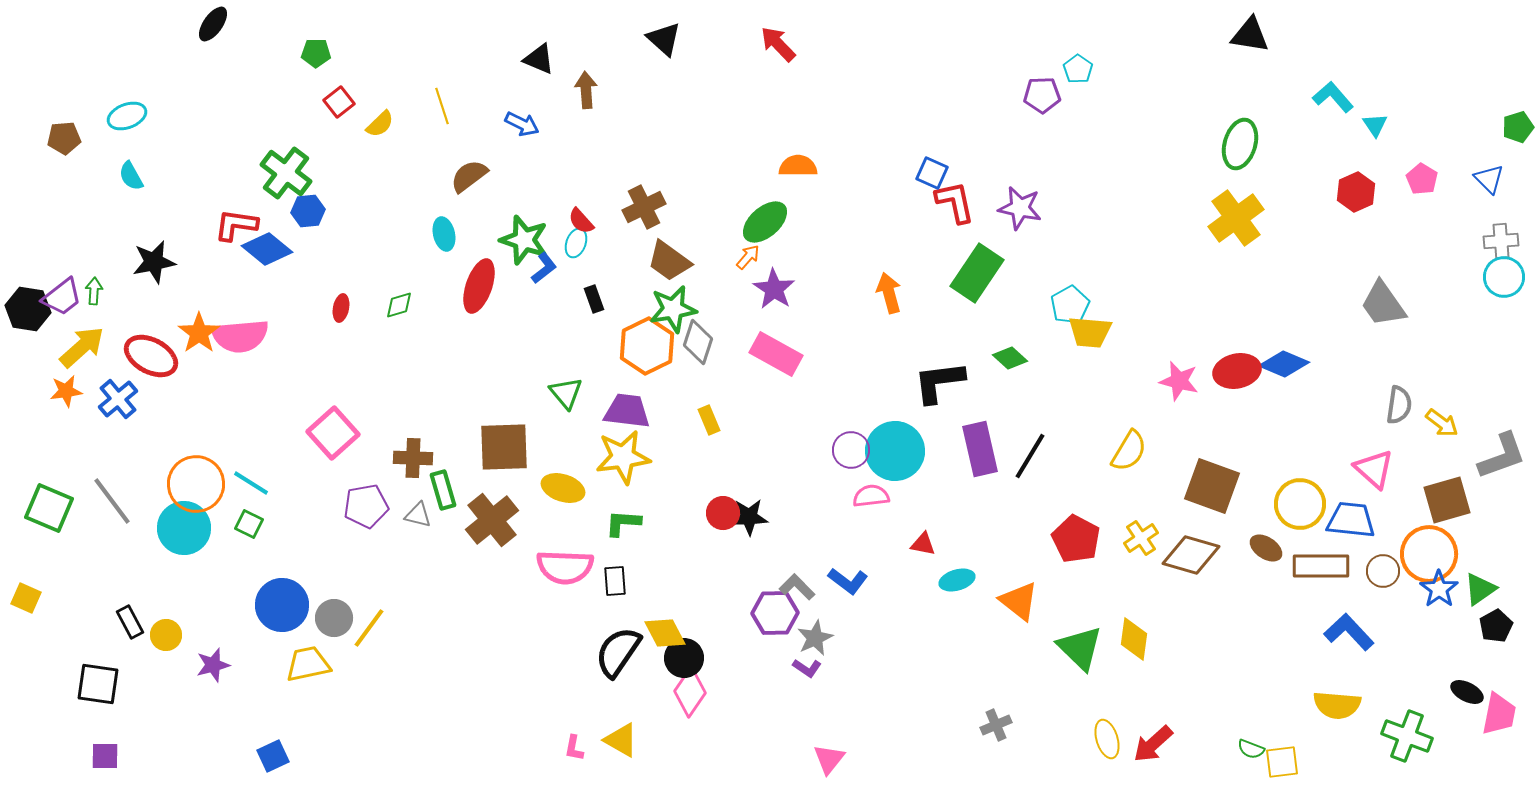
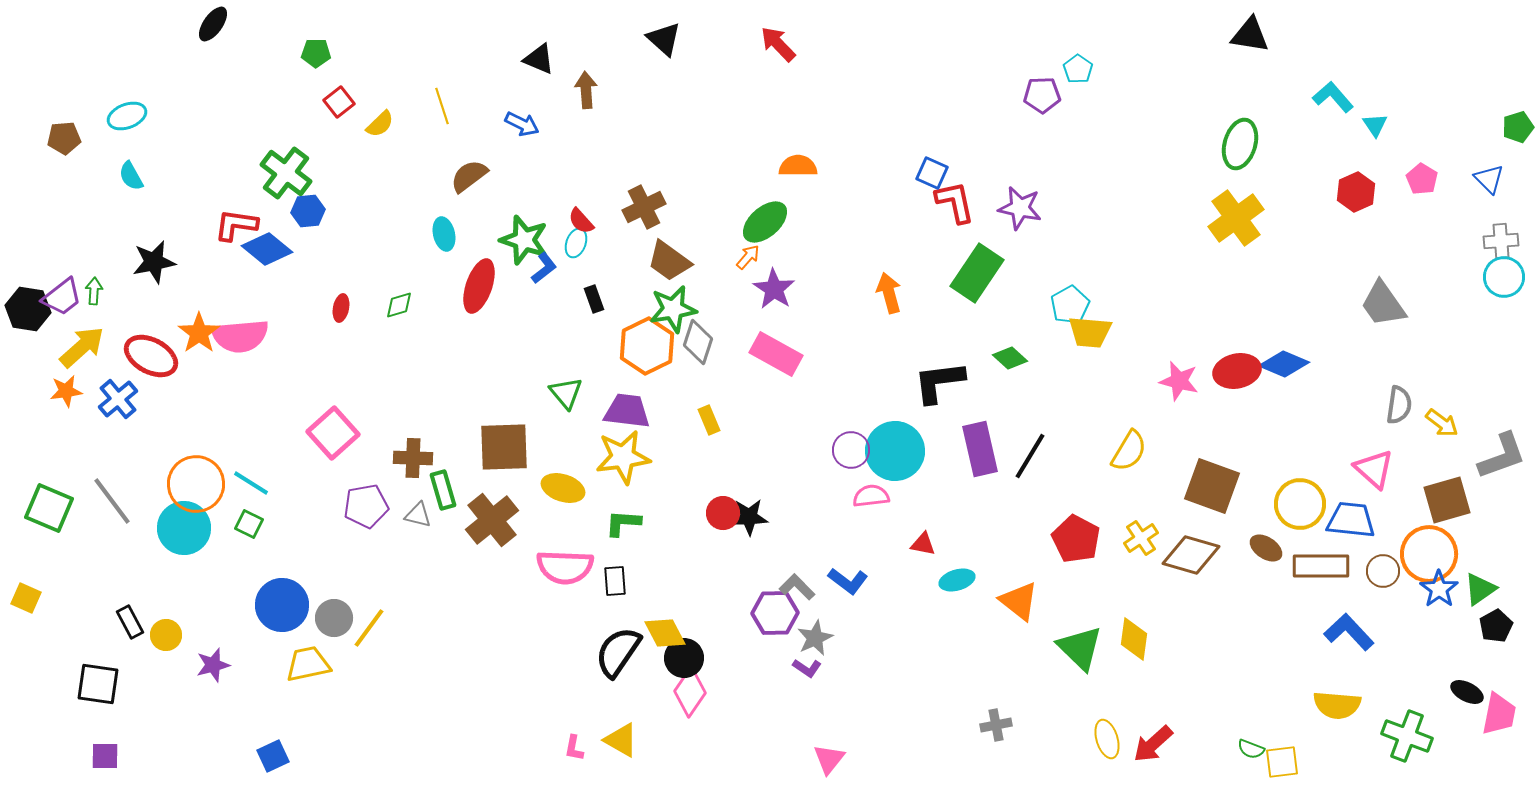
gray cross at (996, 725): rotated 12 degrees clockwise
